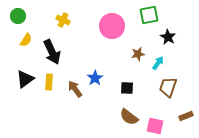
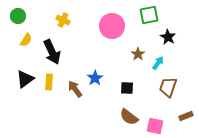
brown star: rotated 24 degrees counterclockwise
